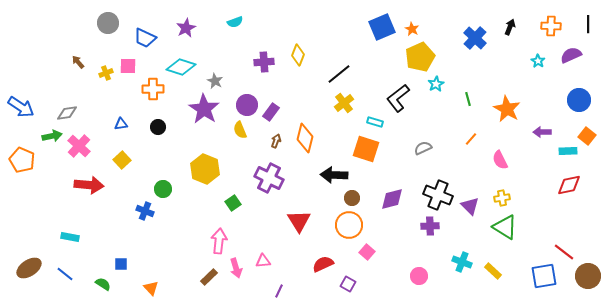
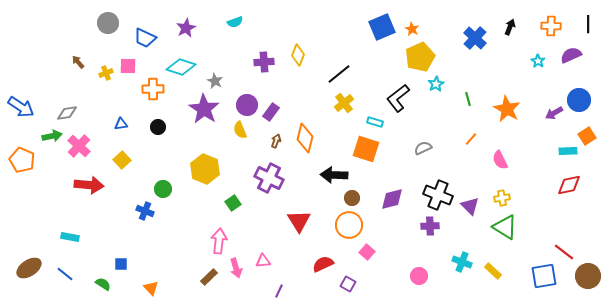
purple arrow at (542, 132): moved 12 px right, 19 px up; rotated 30 degrees counterclockwise
orange square at (587, 136): rotated 18 degrees clockwise
